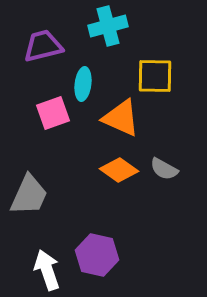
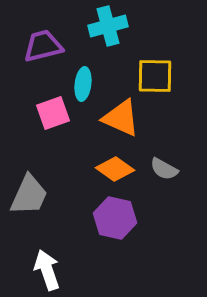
orange diamond: moved 4 px left, 1 px up
purple hexagon: moved 18 px right, 37 px up
